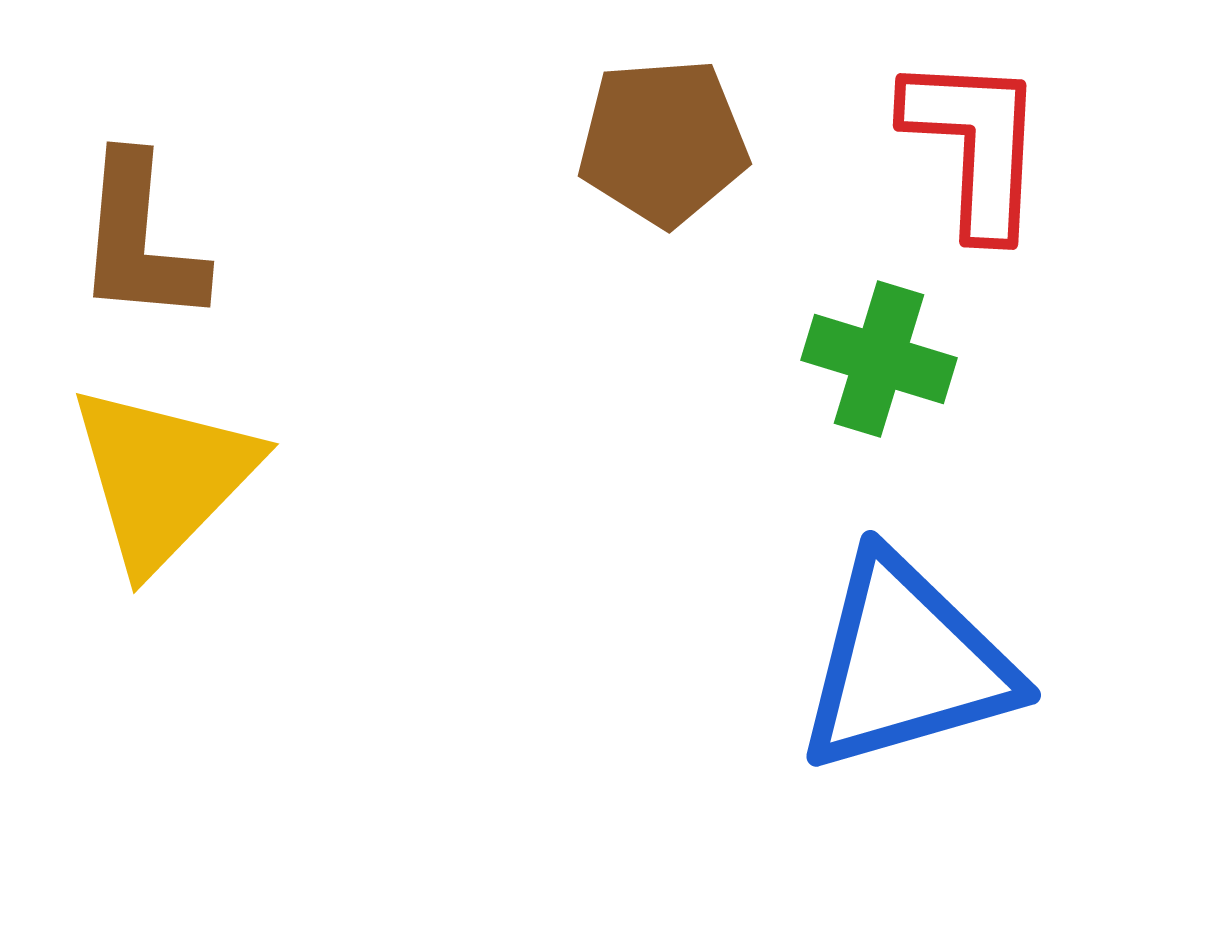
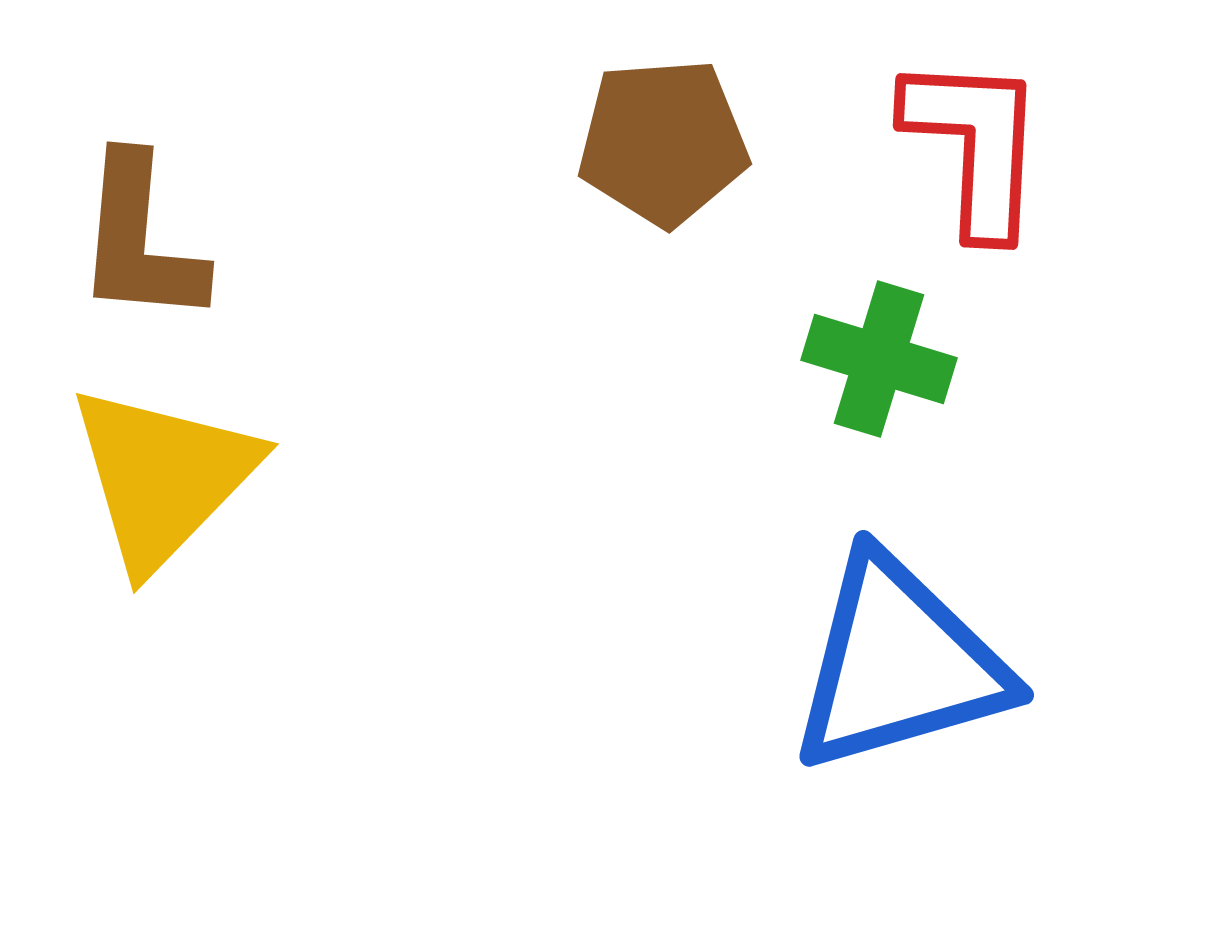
blue triangle: moved 7 px left
